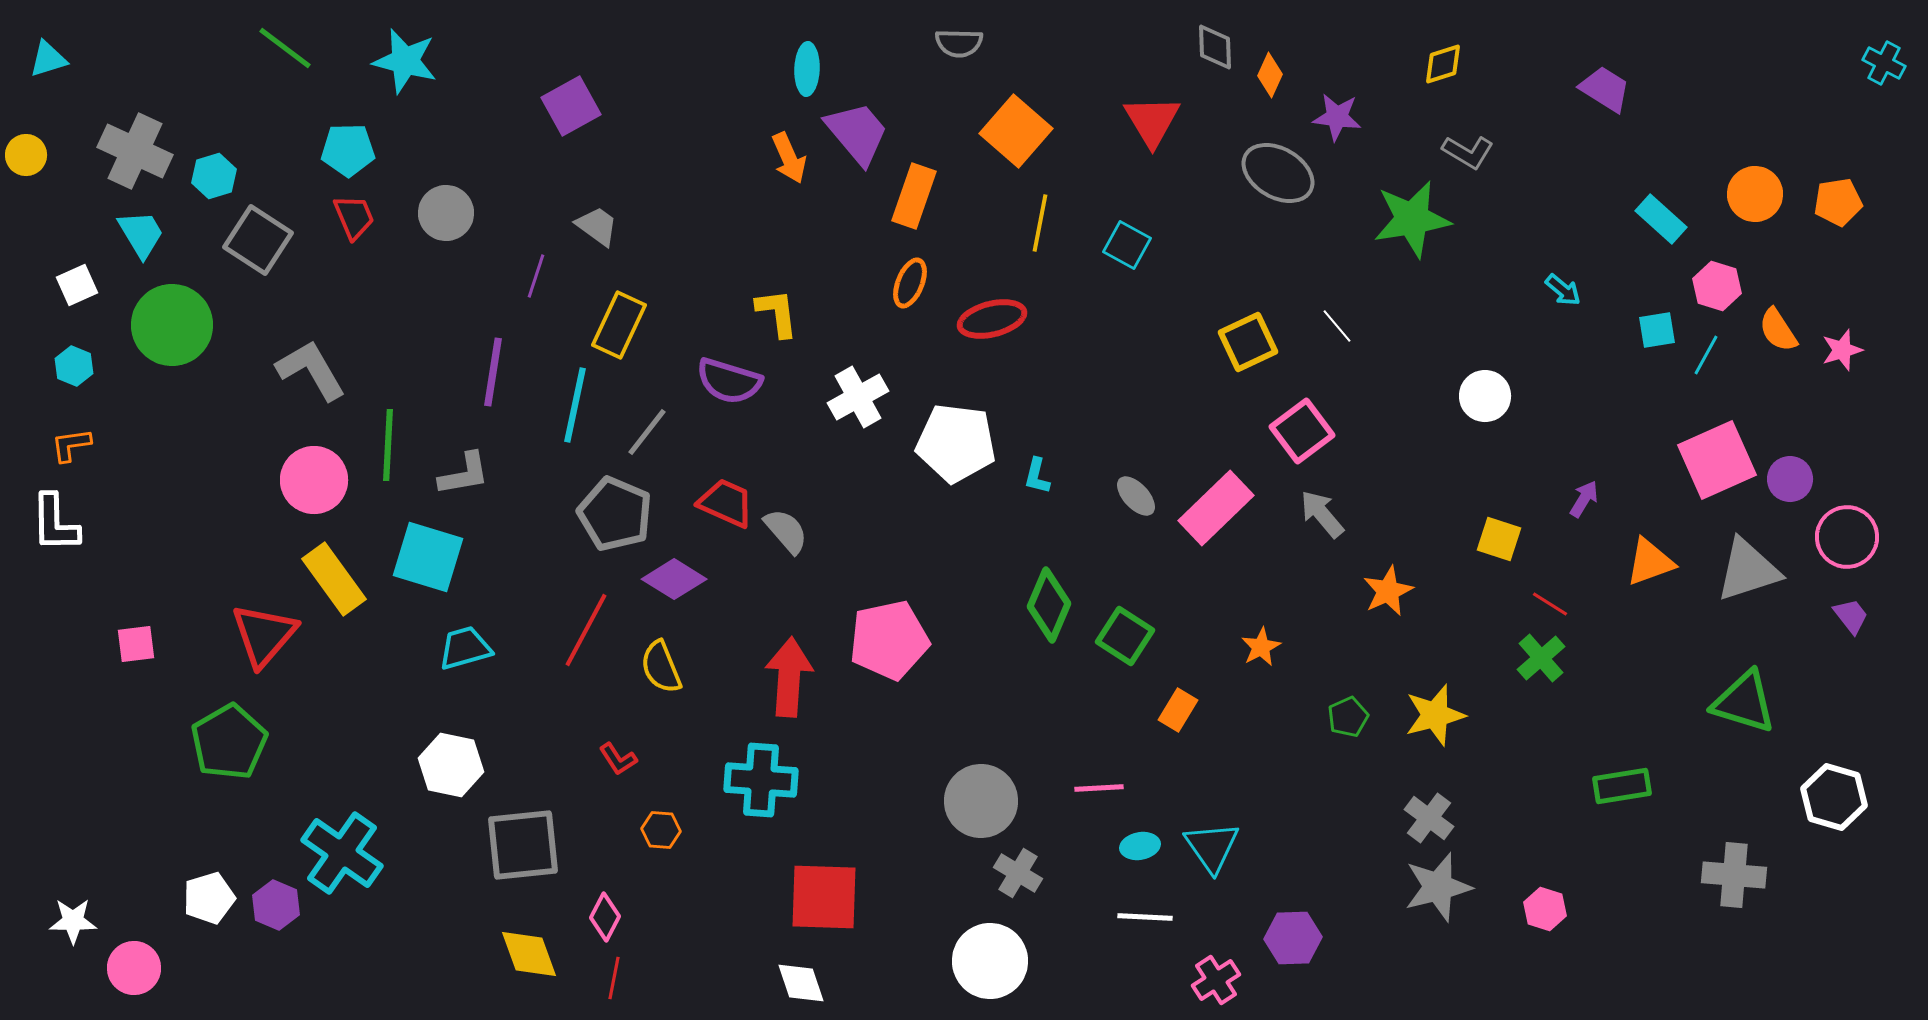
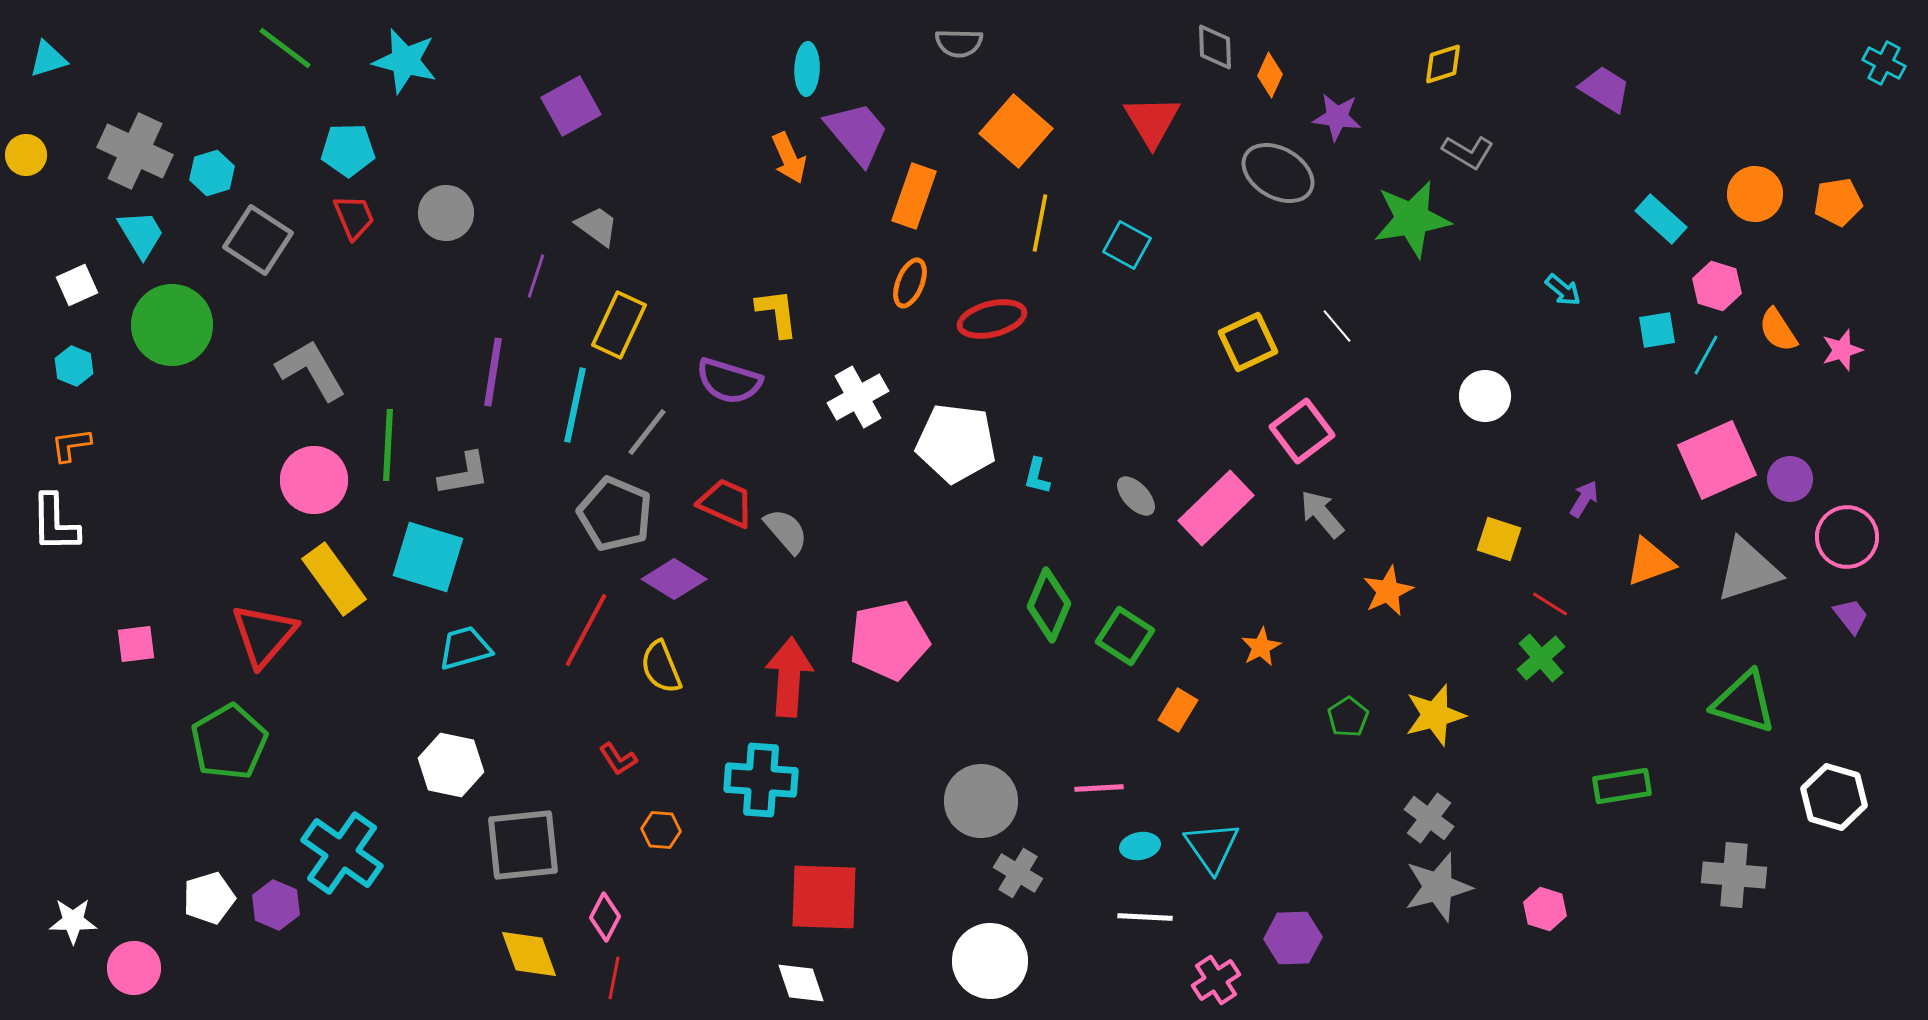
cyan hexagon at (214, 176): moved 2 px left, 3 px up
green pentagon at (1348, 717): rotated 9 degrees counterclockwise
